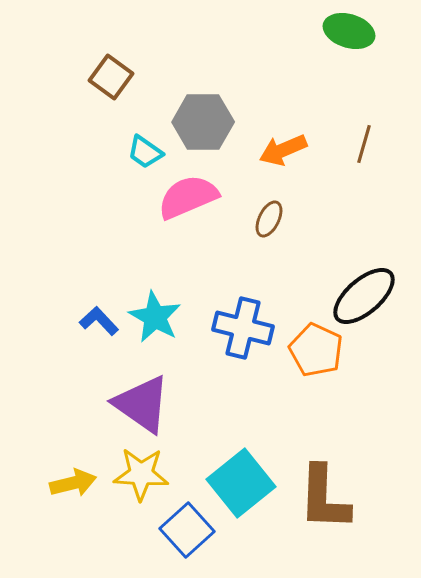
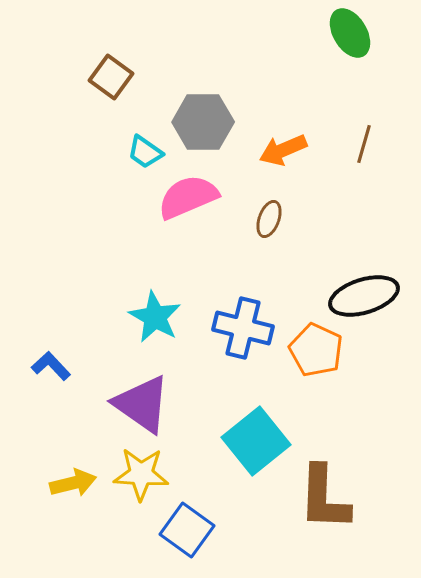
green ellipse: moved 1 px right, 2 px down; rotated 42 degrees clockwise
brown ellipse: rotated 6 degrees counterclockwise
black ellipse: rotated 24 degrees clockwise
blue L-shape: moved 48 px left, 45 px down
cyan square: moved 15 px right, 42 px up
blue square: rotated 12 degrees counterclockwise
